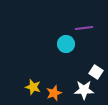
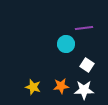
white square: moved 9 px left, 7 px up
orange star: moved 7 px right, 7 px up; rotated 14 degrees clockwise
